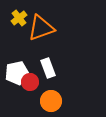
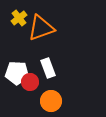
white pentagon: rotated 15 degrees clockwise
